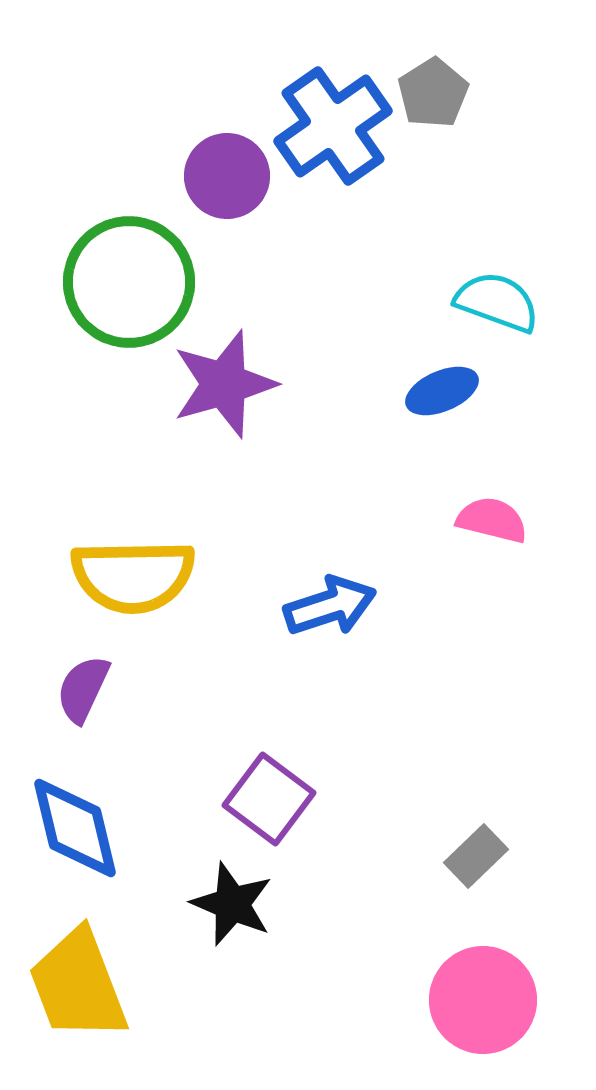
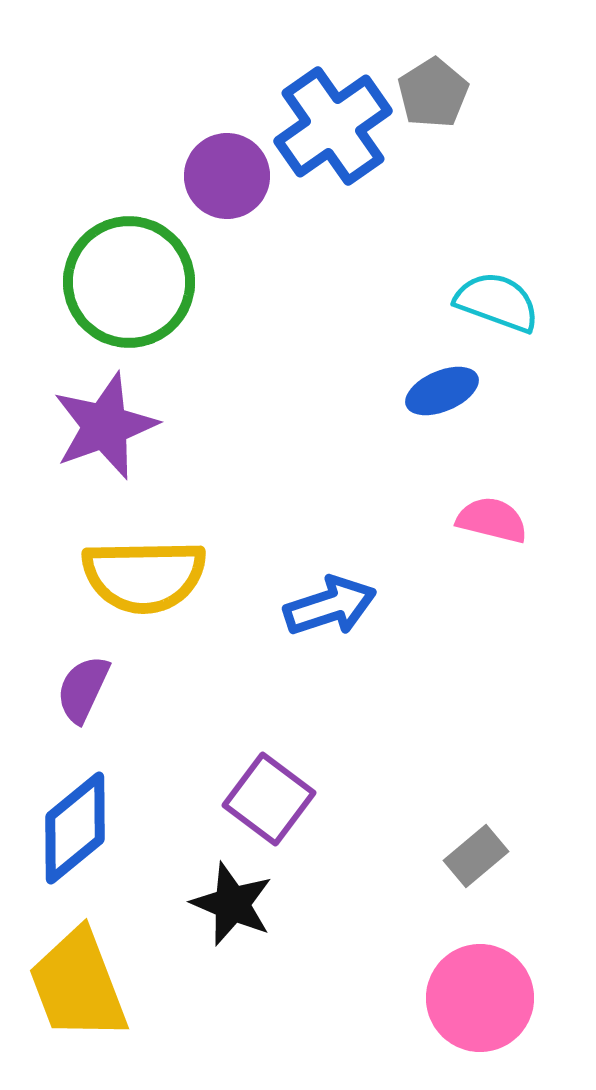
purple star: moved 119 px left, 42 px down; rotated 4 degrees counterclockwise
yellow semicircle: moved 11 px right
blue diamond: rotated 64 degrees clockwise
gray rectangle: rotated 4 degrees clockwise
pink circle: moved 3 px left, 2 px up
